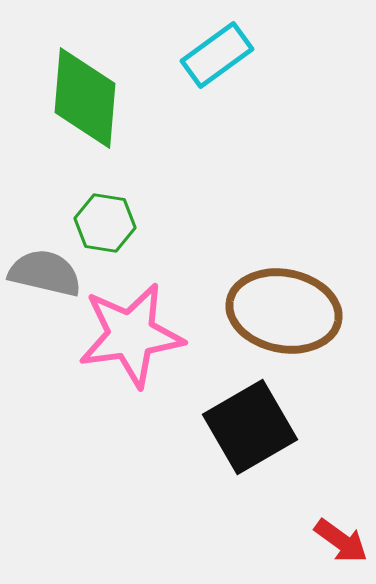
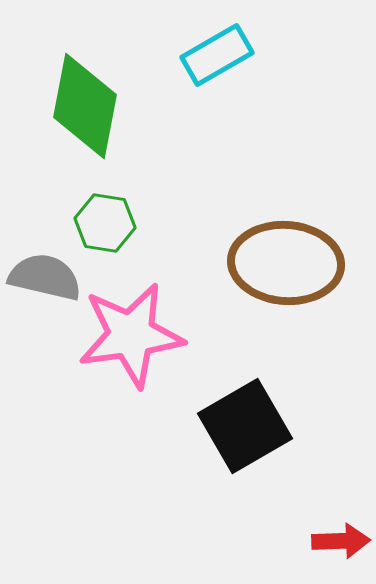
cyan rectangle: rotated 6 degrees clockwise
green diamond: moved 8 px down; rotated 6 degrees clockwise
gray semicircle: moved 4 px down
brown ellipse: moved 2 px right, 48 px up; rotated 7 degrees counterclockwise
black square: moved 5 px left, 1 px up
red arrow: rotated 38 degrees counterclockwise
